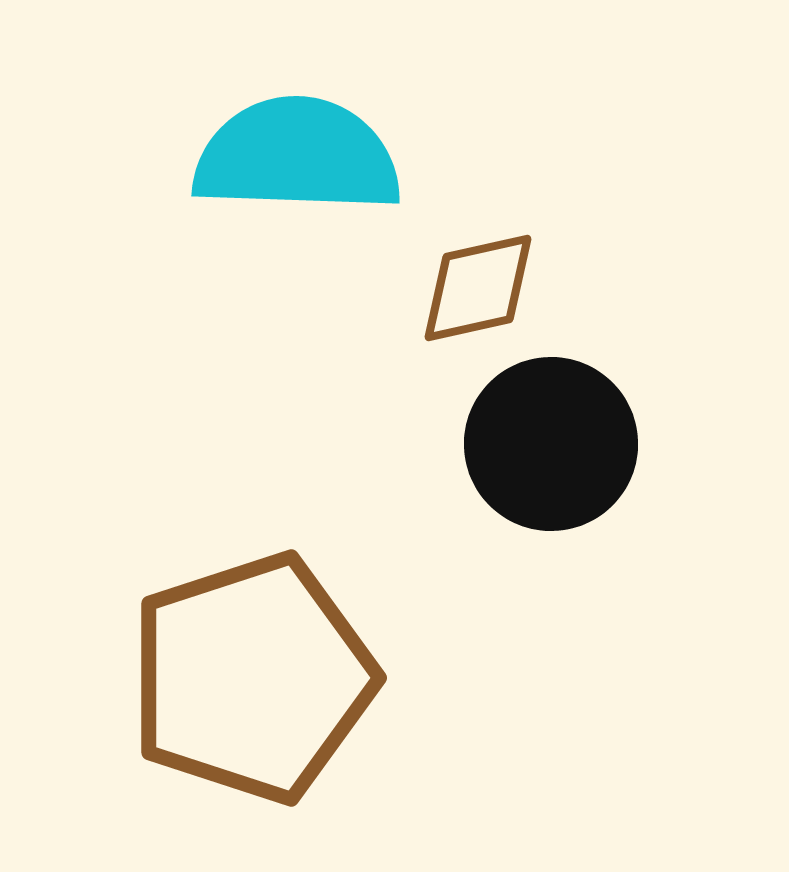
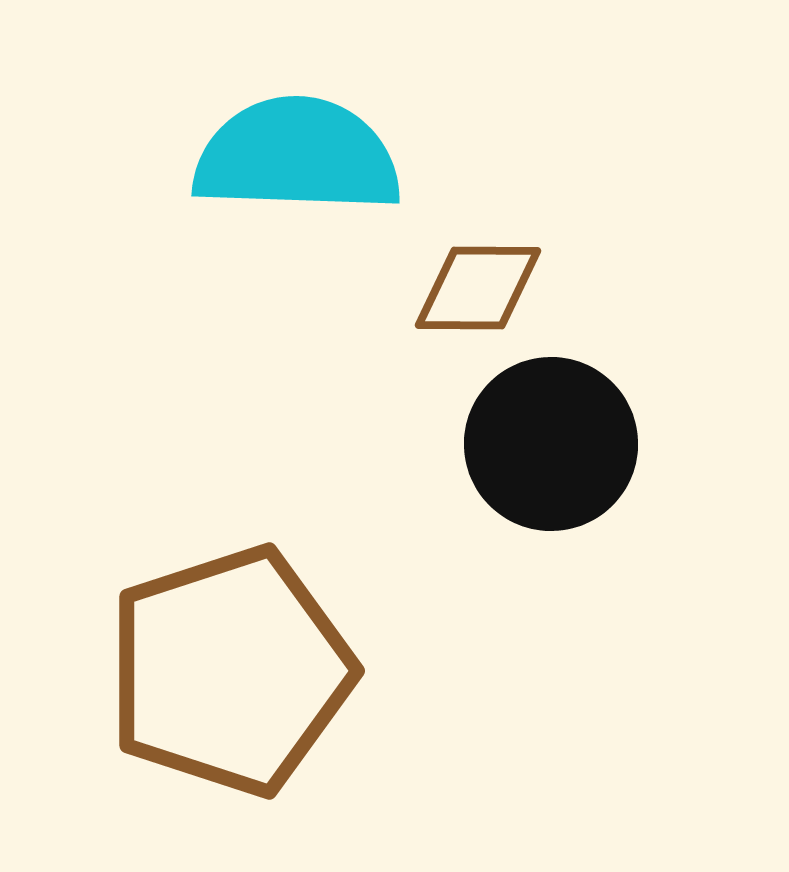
brown diamond: rotated 13 degrees clockwise
brown pentagon: moved 22 px left, 7 px up
